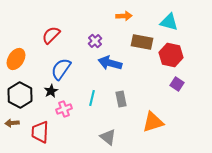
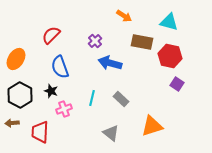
orange arrow: rotated 35 degrees clockwise
red hexagon: moved 1 px left, 1 px down
blue semicircle: moved 1 px left, 2 px up; rotated 55 degrees counterclockwise
black star: rotated 24 degrees counterclockwise
gray rectangle: rotated 35 degrees counterclockwise
orange triangle: moved 1 px left, 4 px down
gray triangle: moved 3 px right, 4 px up
